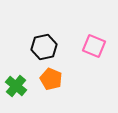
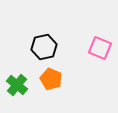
pink square: moved 6 px right, 2 px down
green cross: moved 1 px right, 1 px up
